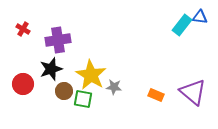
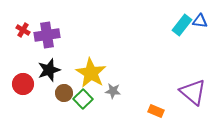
blue triangle: moved 4 px down
red cross: moved 1 px down
purple cross: moved 11 px left, 5 px up
black star: moved 2 px left, 1 px down
yellow star: moved 2 px up
gray star: moved 1 px left, 4 px down
brown circle: moved 2 px down
orange rectangle: moved 16 px down
green square: rotated 36 degrees clockwise
